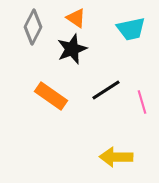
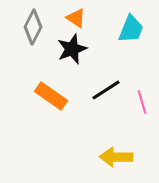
cyan trapezoid: rotated 56 degrees counterclockwise
